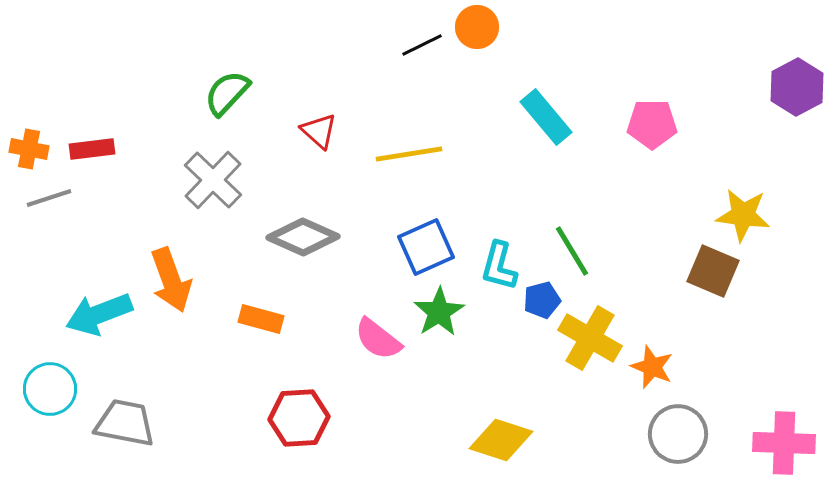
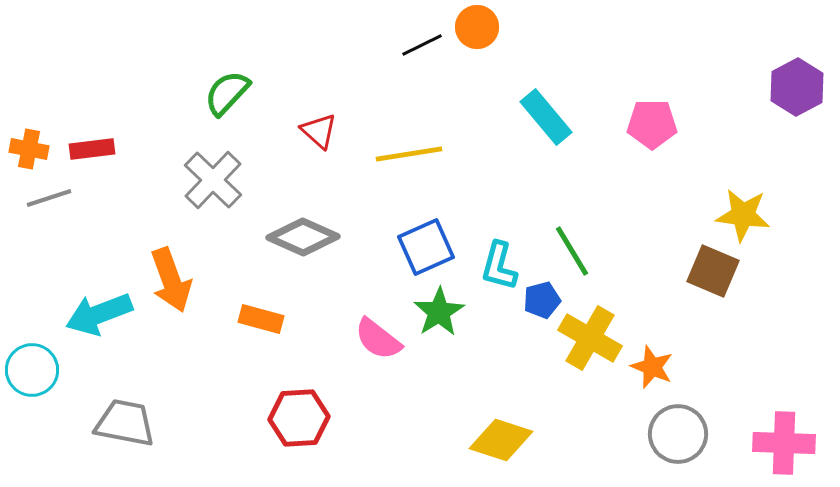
cyan circle: moved 18 px left, 19 px up
